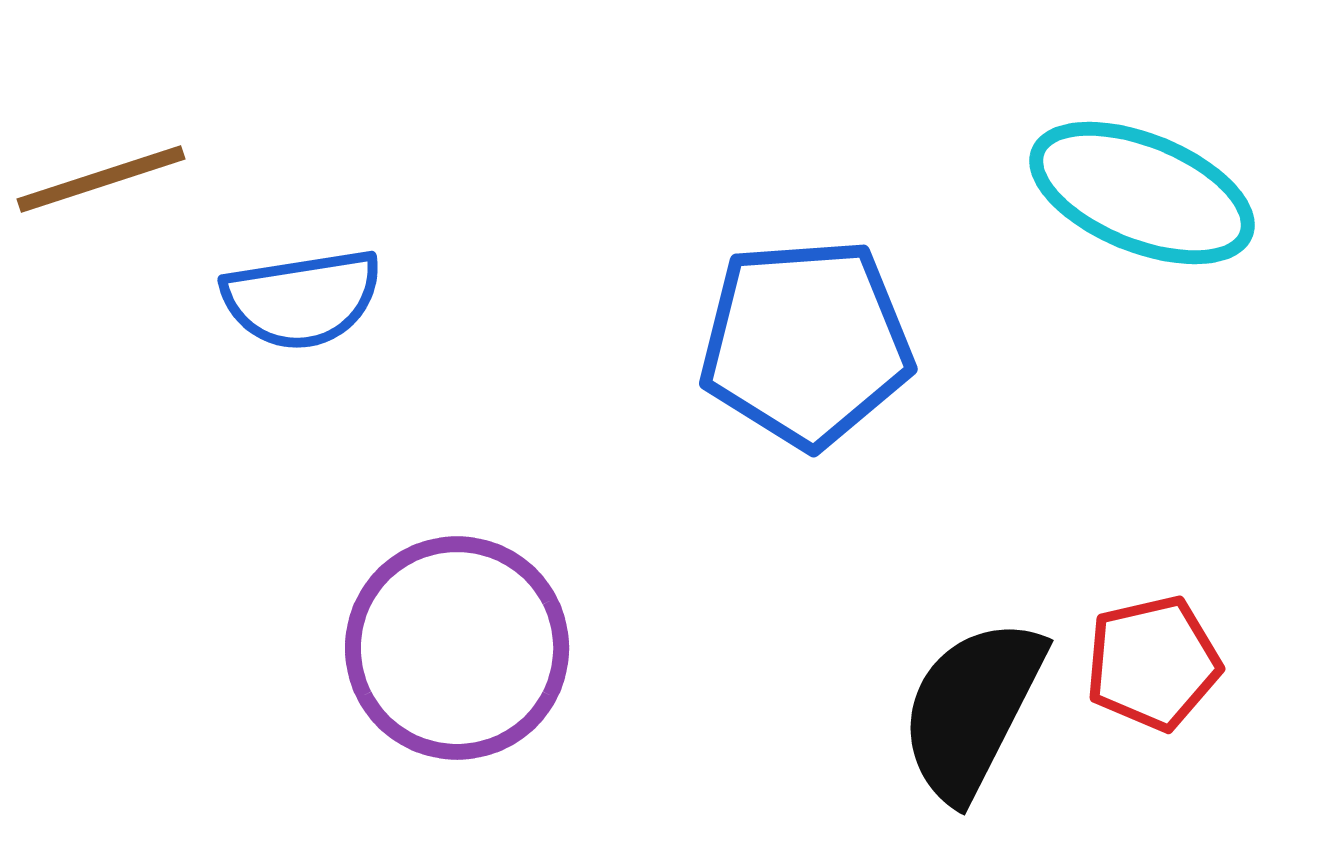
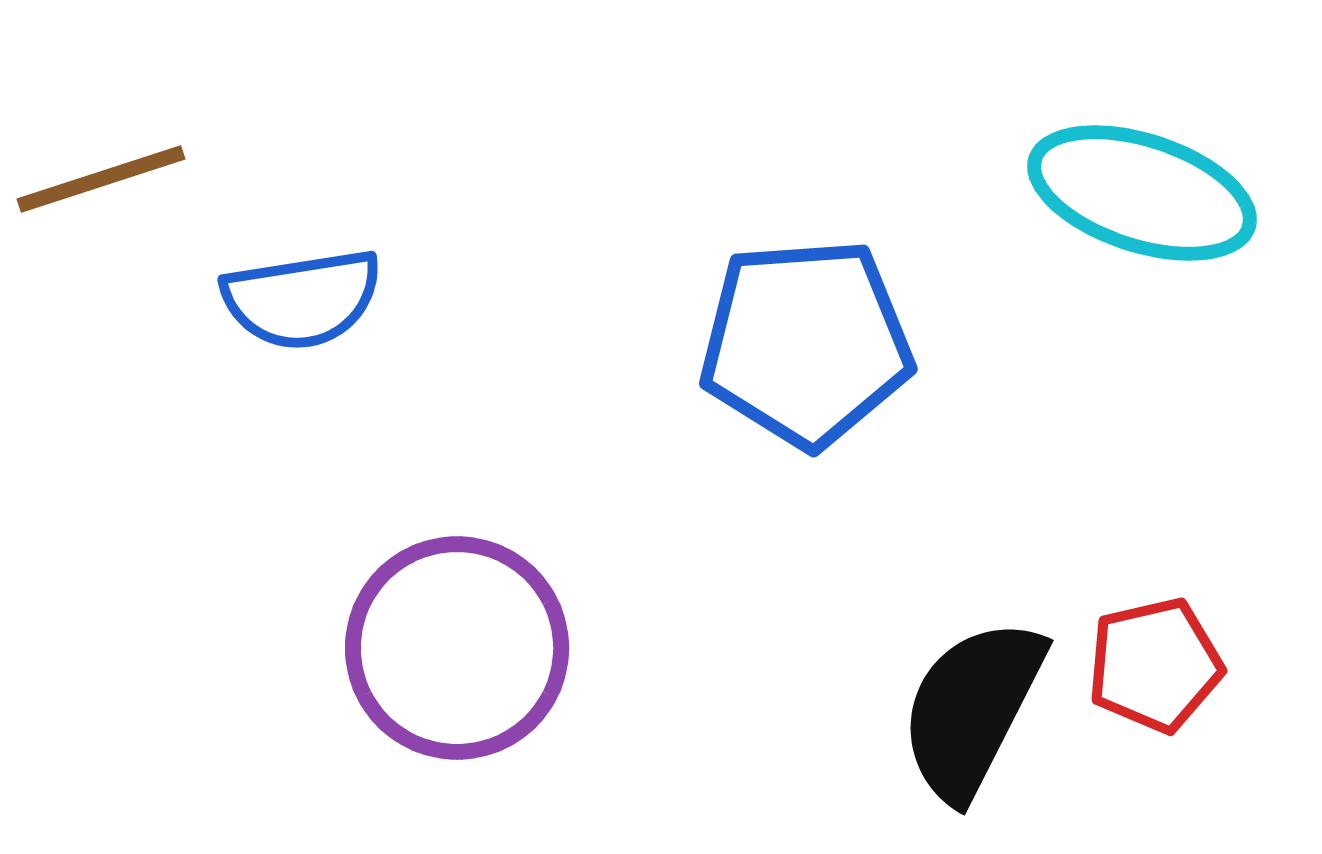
cyan ellipse: rotated 4 degrees counterclockwise
red pentagon: moved 2 px right, 2 px down
